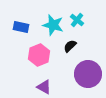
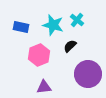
purple triangle: rotated 35 degrees counterclockwise
